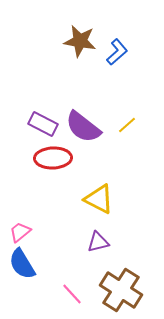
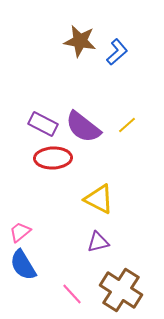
blue semicircle: moved 1 px right, 1 px down
